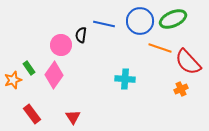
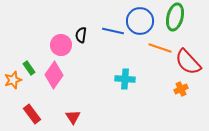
green ellipse: moved 2 px right, 2 px up; rotated 52 degrees counterclockwise
blue line: moved 9 px right, 7 px down
